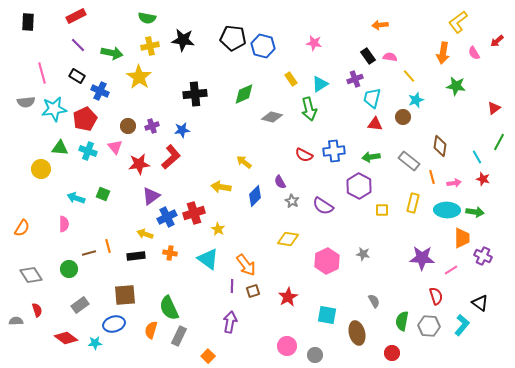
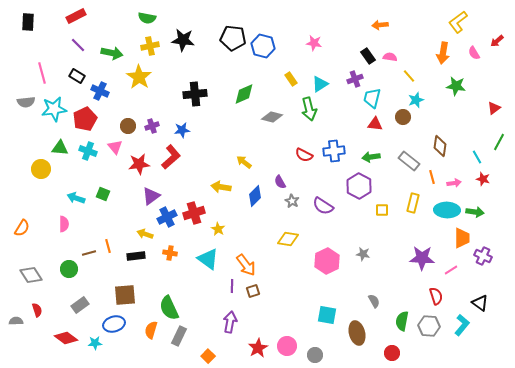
red star at (288, 297): moved 30 px left, 51 px down
